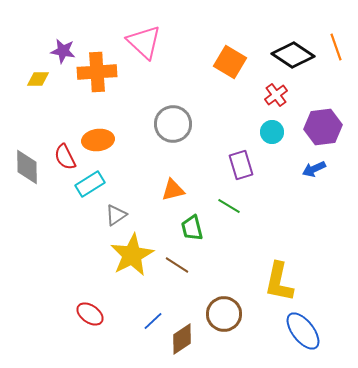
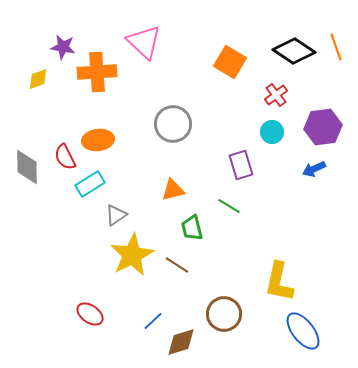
purple star: moved 4 px up
black diamond: moved 1 px right, 4 px up
yellow diamond: rotated 20 degrees counterclockwise
brown diamond: moved 1 px left, 3 px down; rotated 16 degrees clockwise
